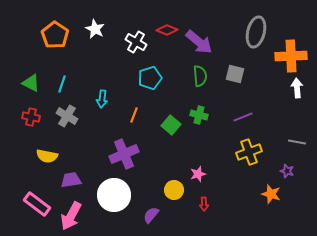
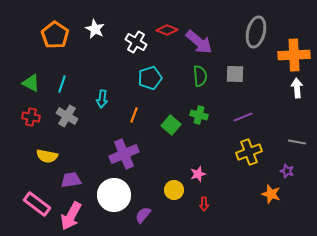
orange cross: moved 3 px right, 1 px up
gray square: rotated 12 degrees counterclockwise
purple semicircle: moved 8 px left
